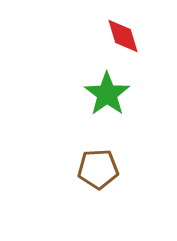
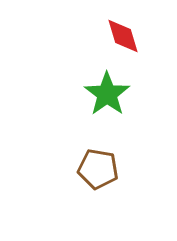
brown pentagon: rotated 12 degrees clockwise
